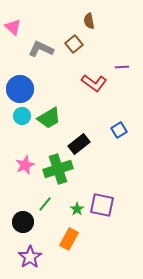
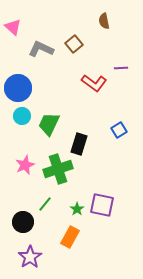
brown semicircle: moved 15 px right
purple line: moved 1 px left, 1 px down
blue circle: moved 2 px left, 1 px up
green trapezoid: moved 6 px down; rotated 145 degrees clockwise
black rectangle: rotated 35 degrees counterclockwise
orange rectangle: moved 1 px right, 2 px up
